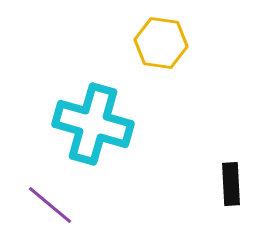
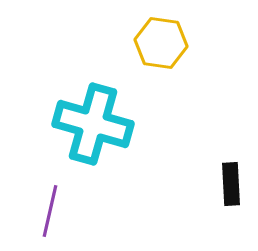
purple line: moved 6 px down; rotated 63 degrees clockwise
